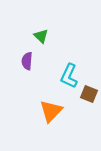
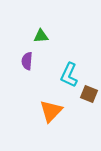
green triangle: rotated 49 degrees counterclockwise
cyan L-shape: moved 1 px up
